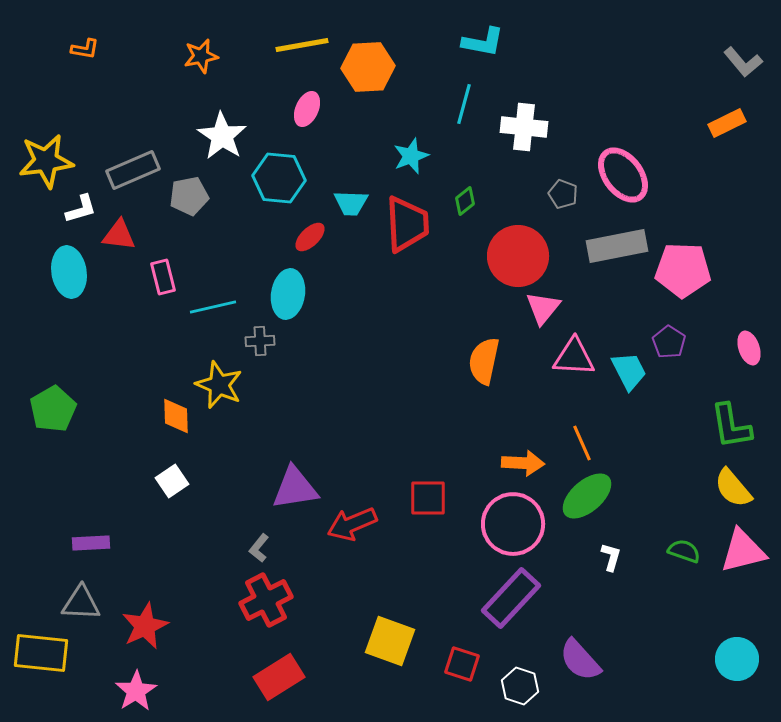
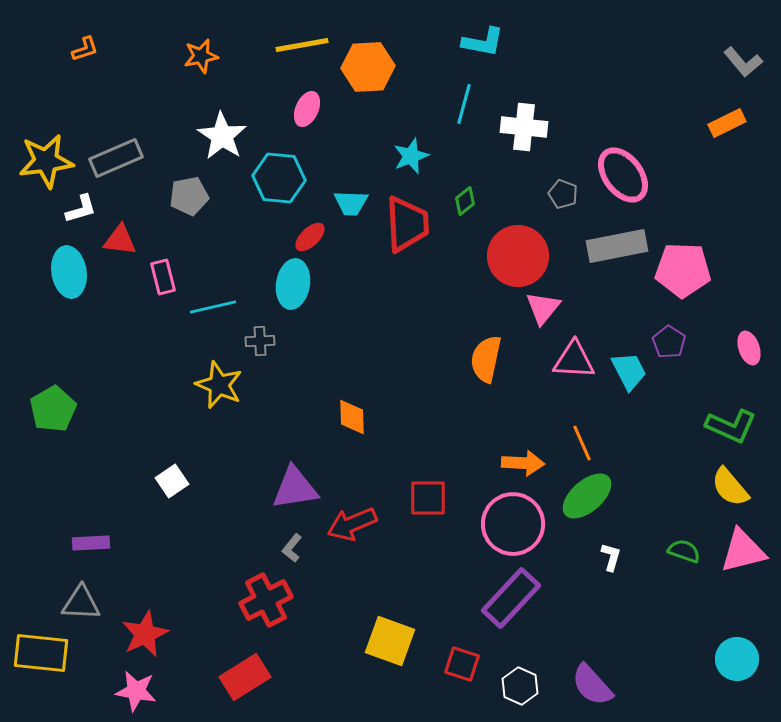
orange L-shape at (85, 49): rotated 28 degrees counterclockwise
gray rectangle at (133, 170): moved 17 px left, 12 px up
red triangle at (119, 235): moved 1 px right, 5 px down
cyan ellipse at (288, 294): moved 5 px right, 10 px up
pink triangle at (574, 357): moved 3 px down
orange semicircle at (484, 361): moved 2 px right, 2 px up
orange diamond at (176, 416): moved 176 px right, 1 px down
green L-shape at (731, 426): rotated 57 degrees counterclockwise
yellow semicircle at (733, 488): moved 3 px left, 1 px up
gray L-shape at (259, 548): moved 33 px right
red star at (145, 626): moved 8 px down
purple semicircle at (580, 660): moved 12 px right, 25 px down
red rectangle at (279, 677): moved 34 px left
white hexagon at (520, 686): rotated 6 degrees clockwise
pink star at (136, 691): rotated 30 degrees counterclockwise
